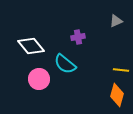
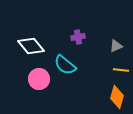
gray triangle: moved 25 px down
cyan semicircle: moved 1 px down
orange diamond: moved 2 px down
